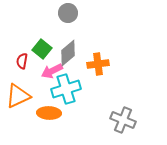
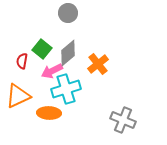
orange cross: rotated 30 degrees counterclockwise
